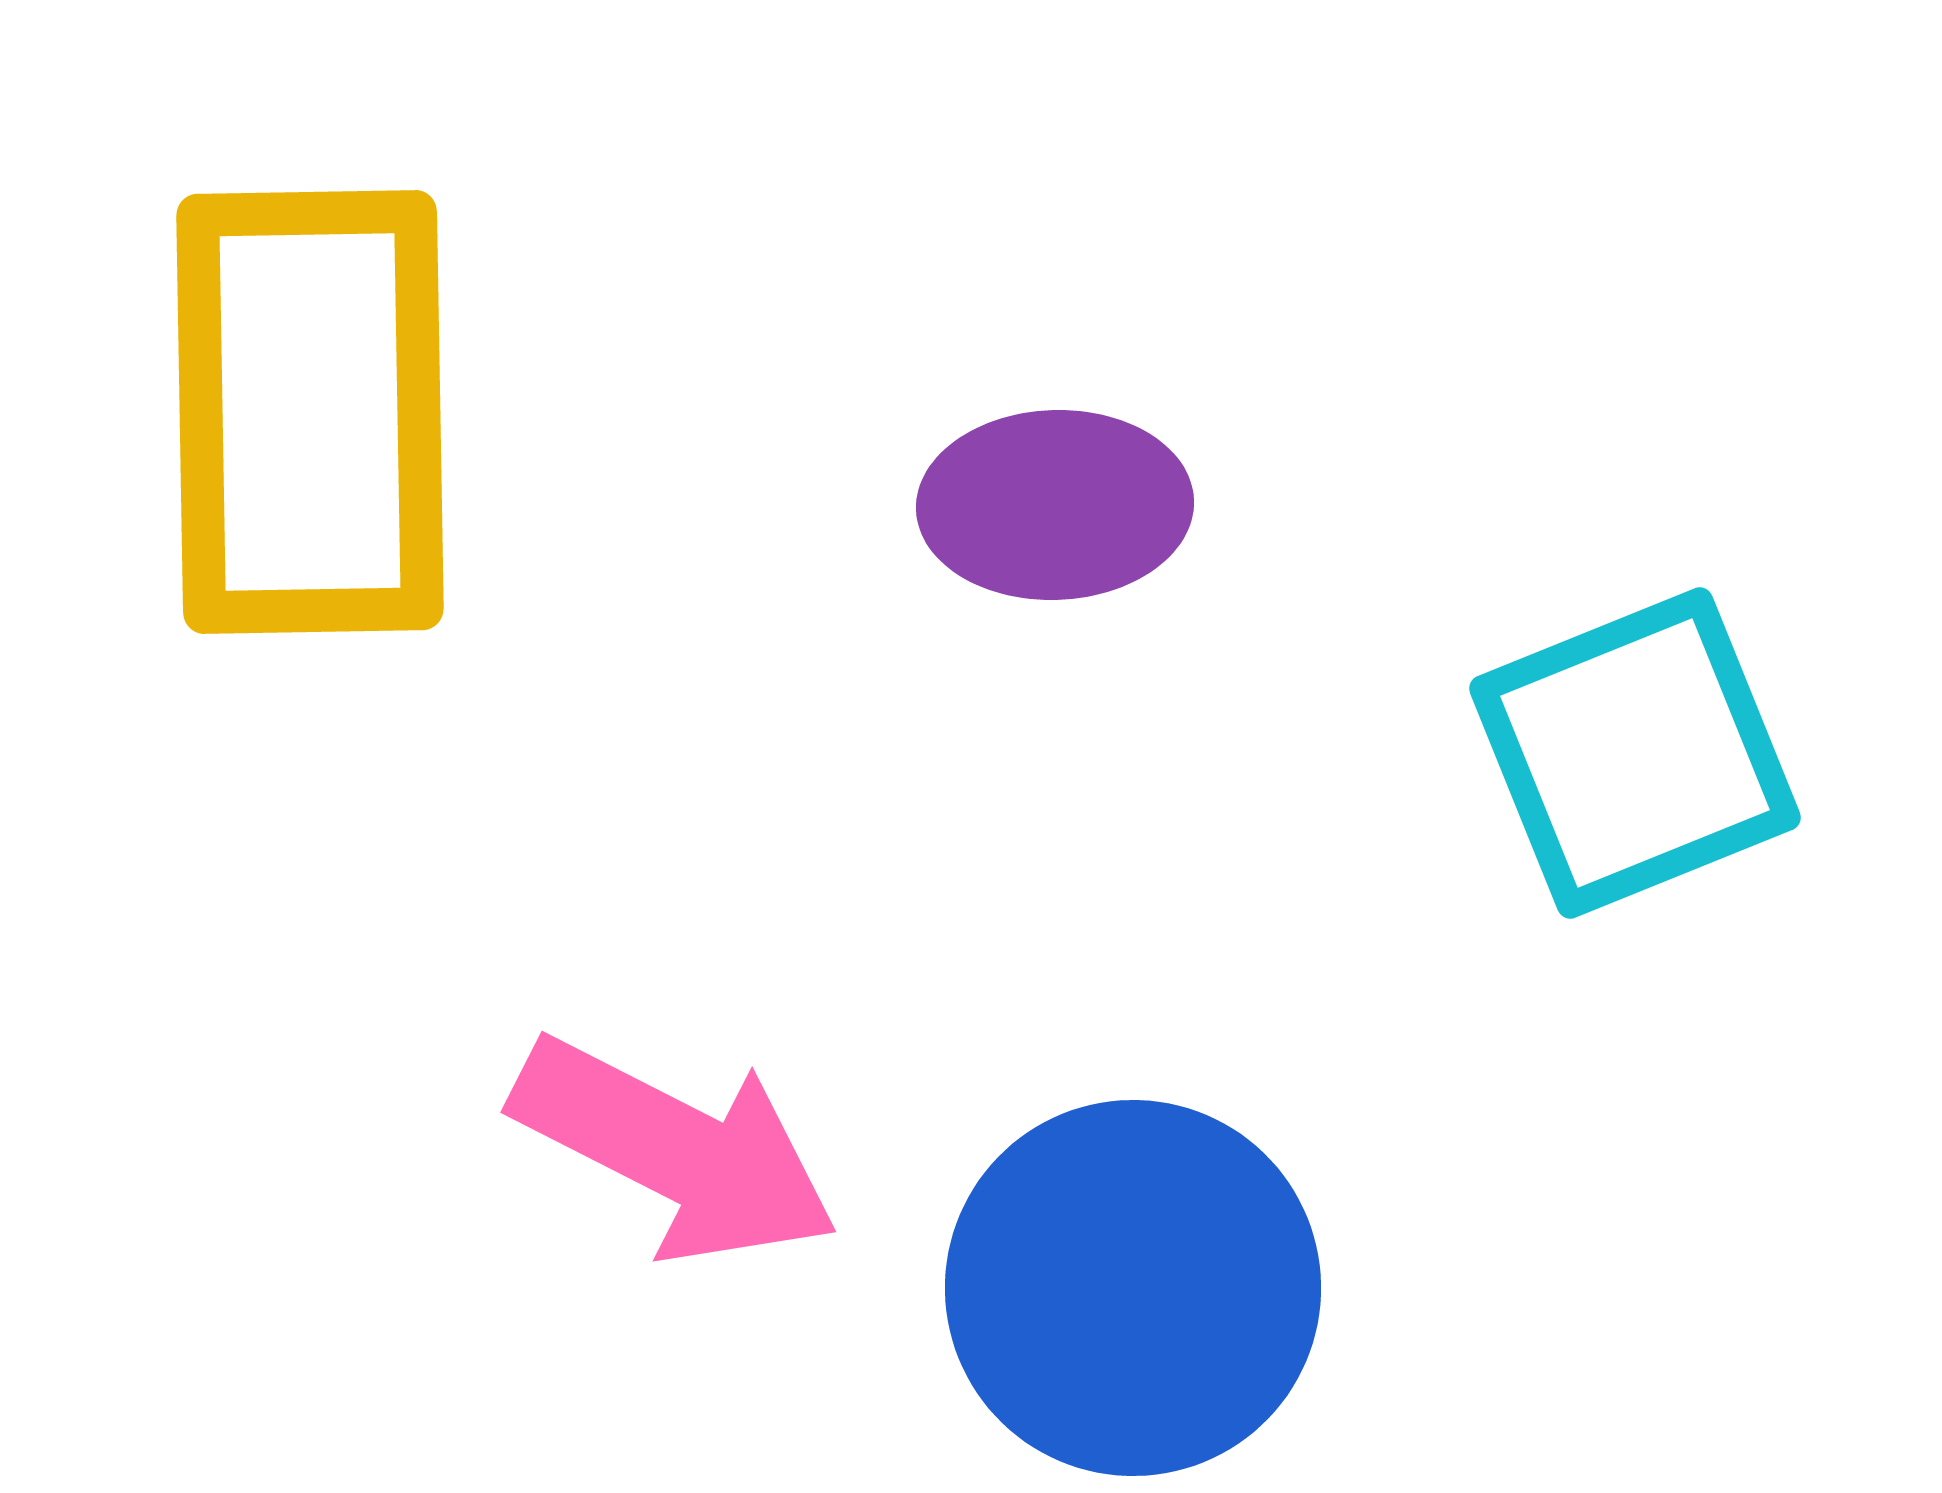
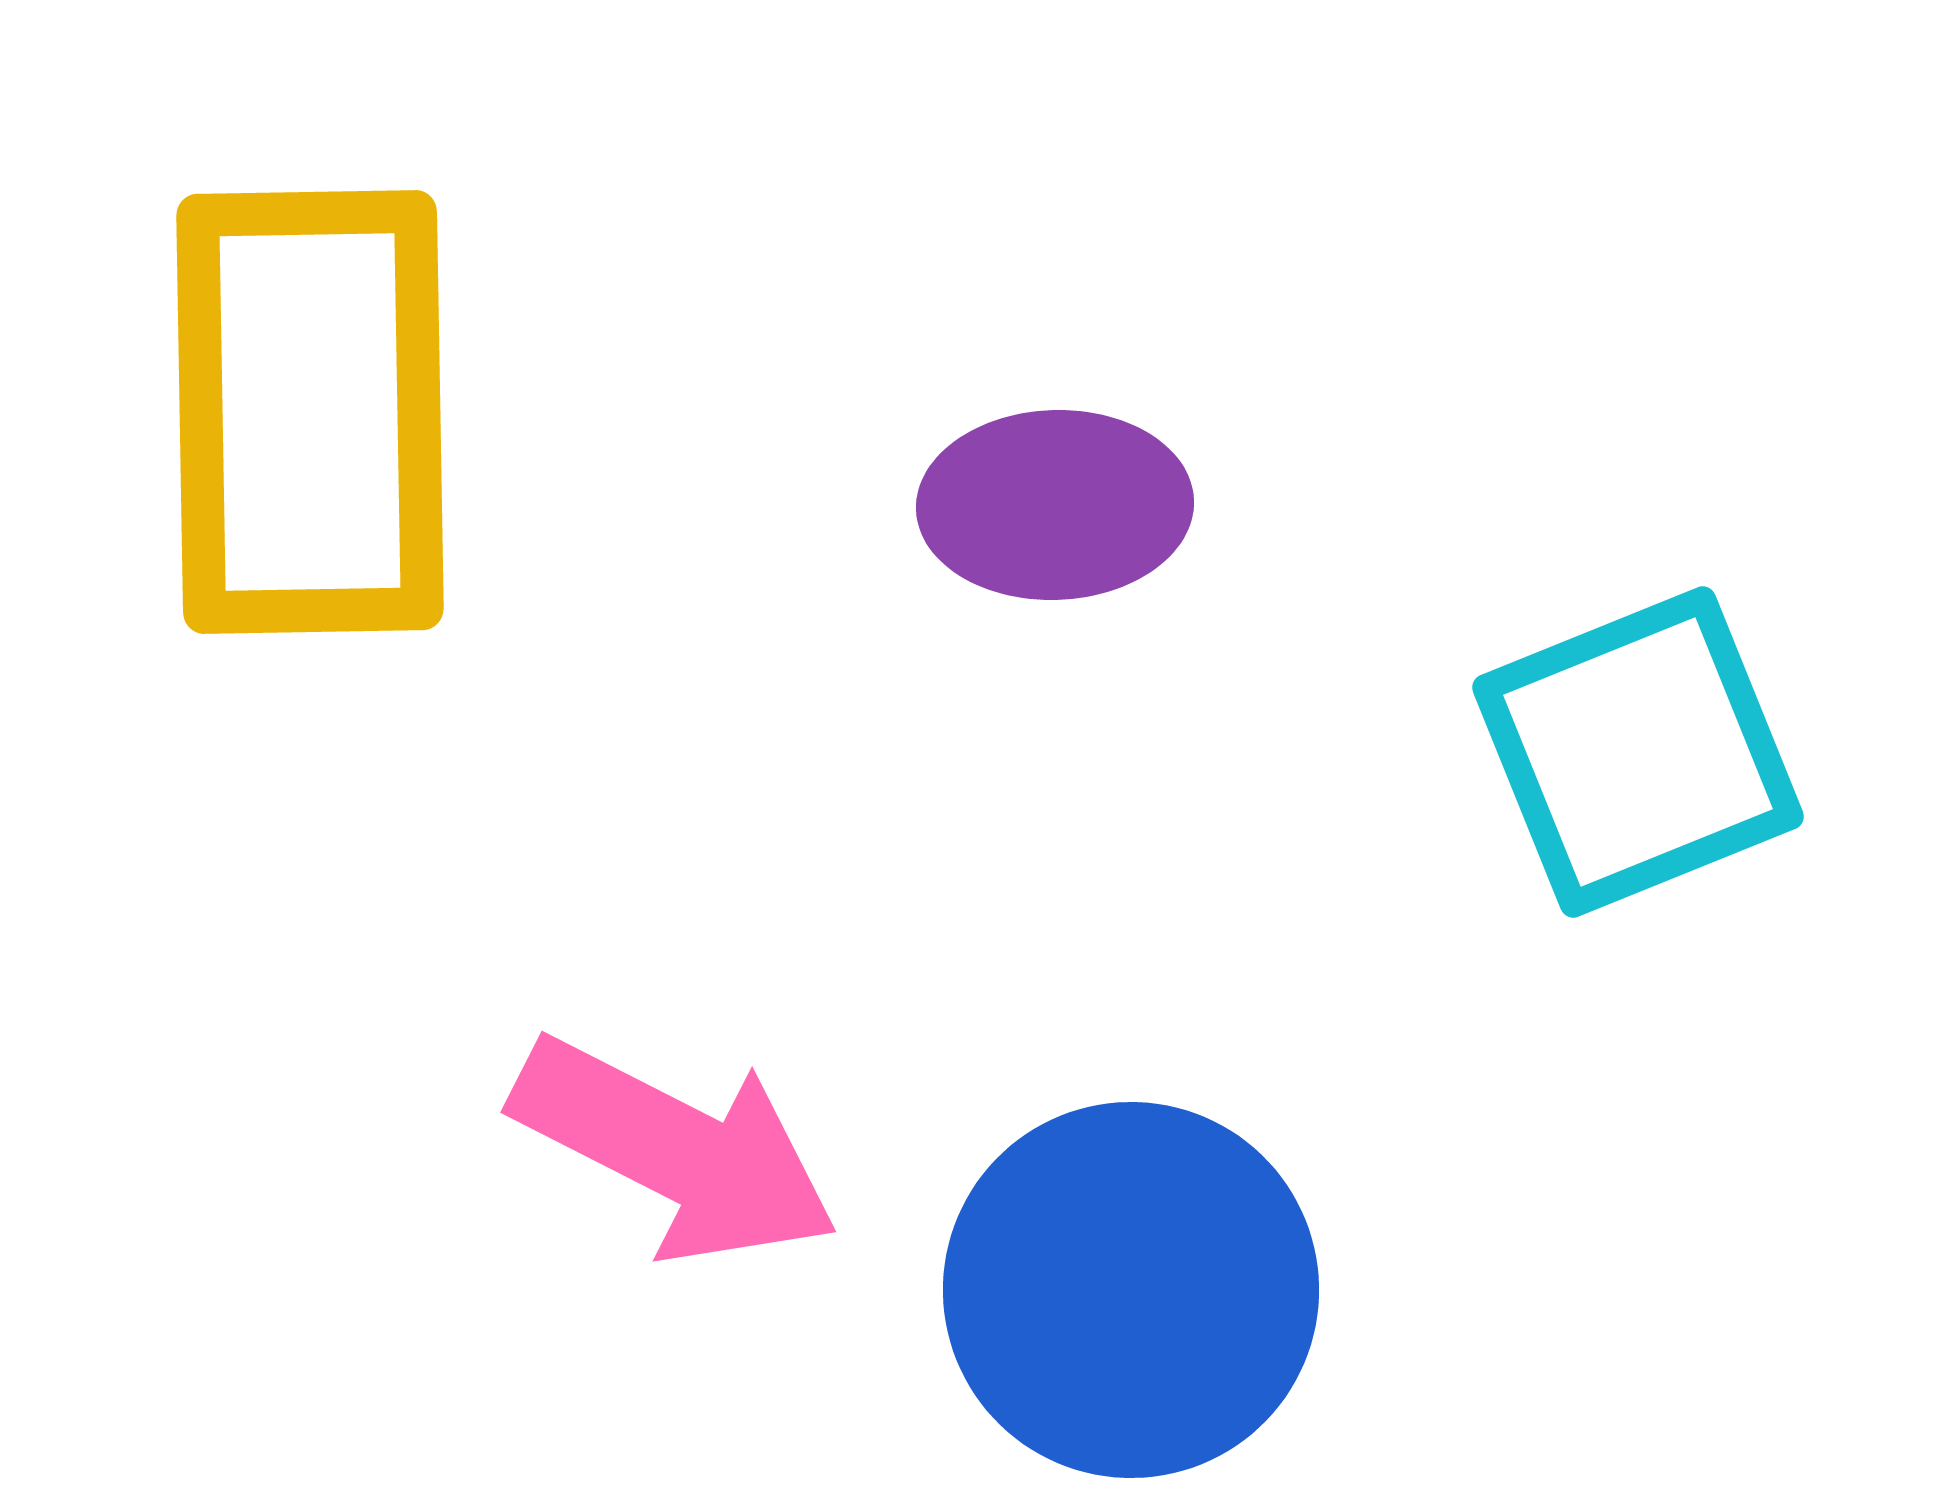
cyan square: moved 3 px right, 1 px up
blue circle: moved 2 px left, 2 px down
